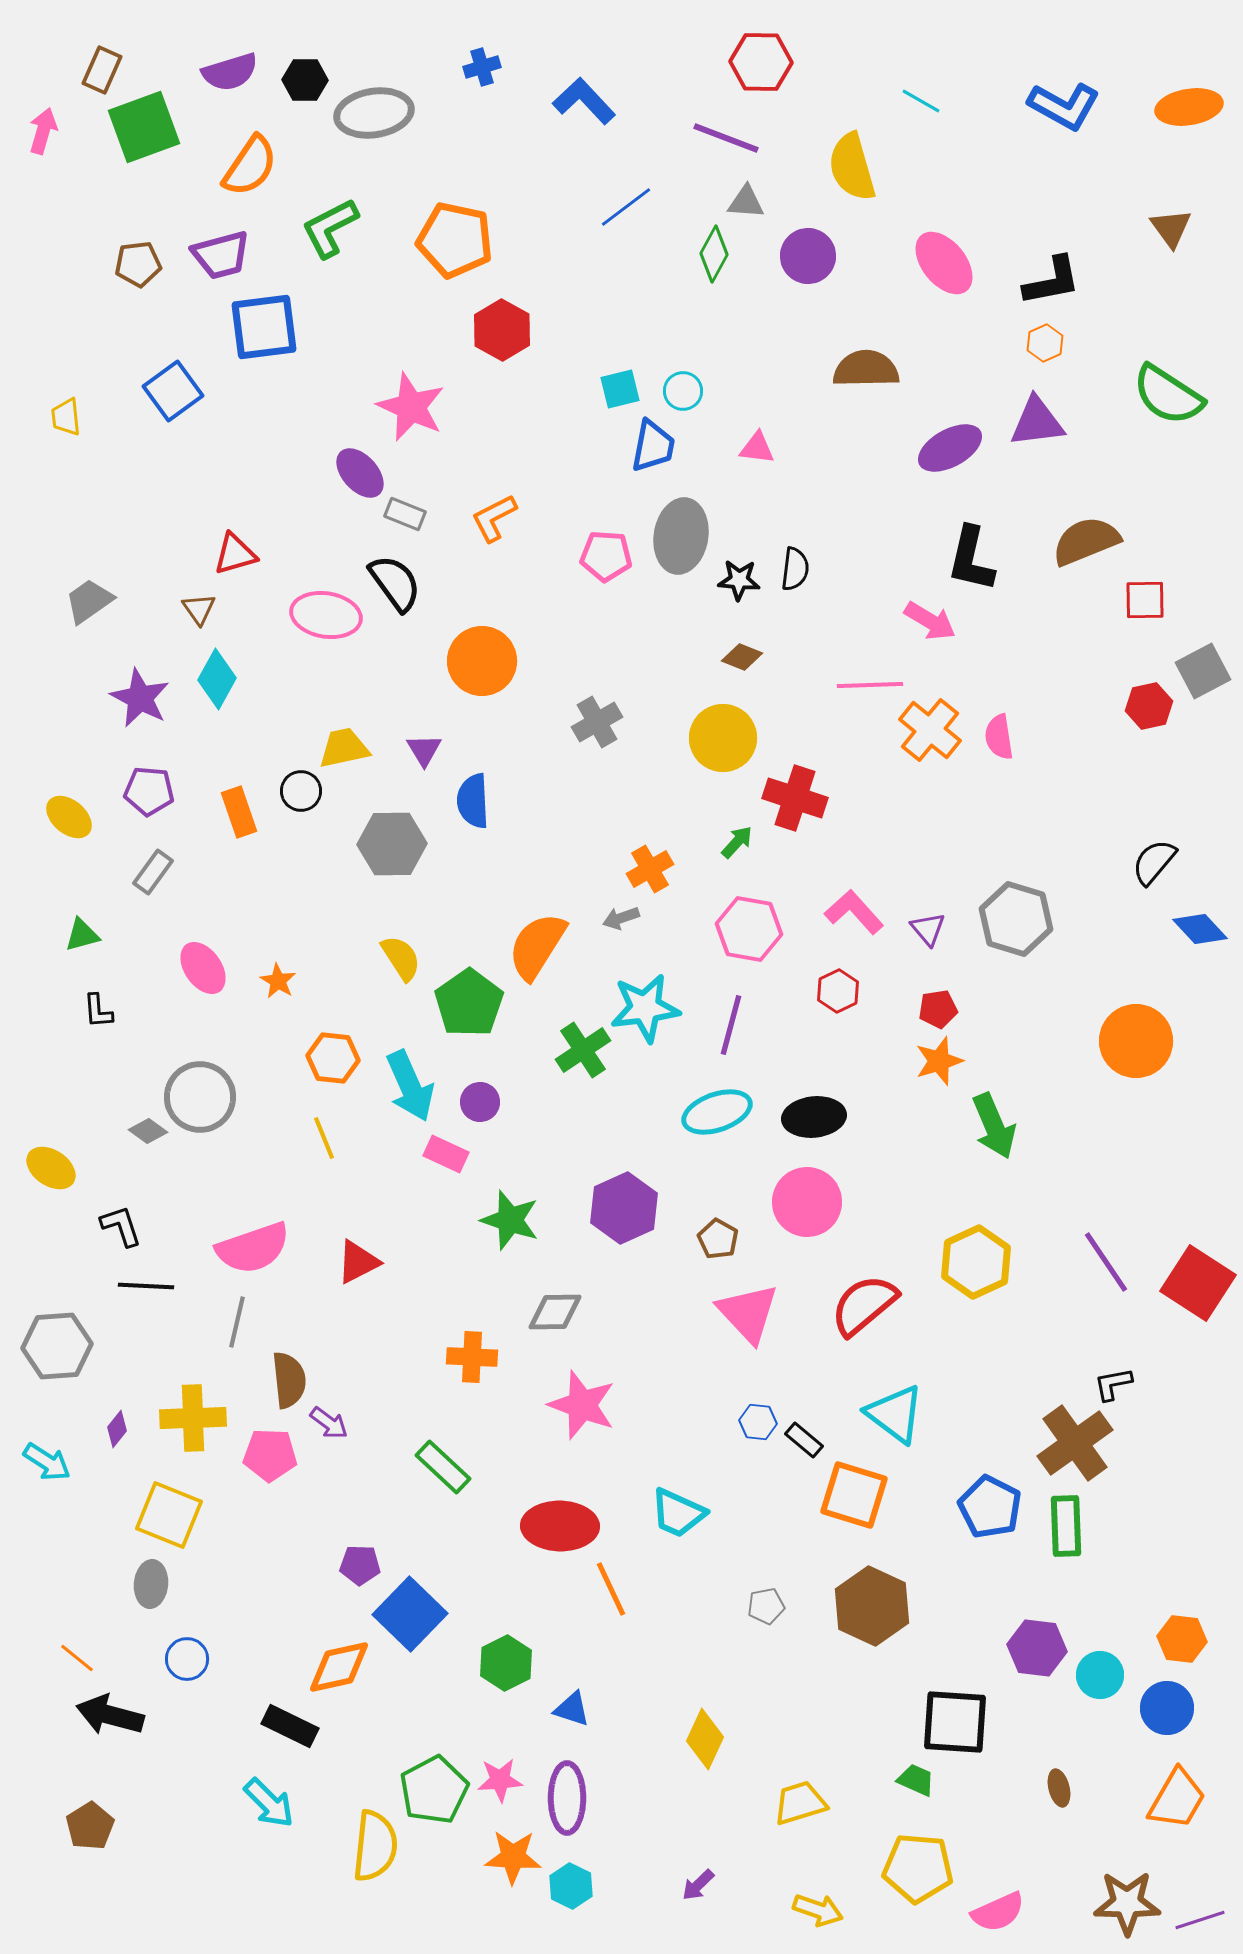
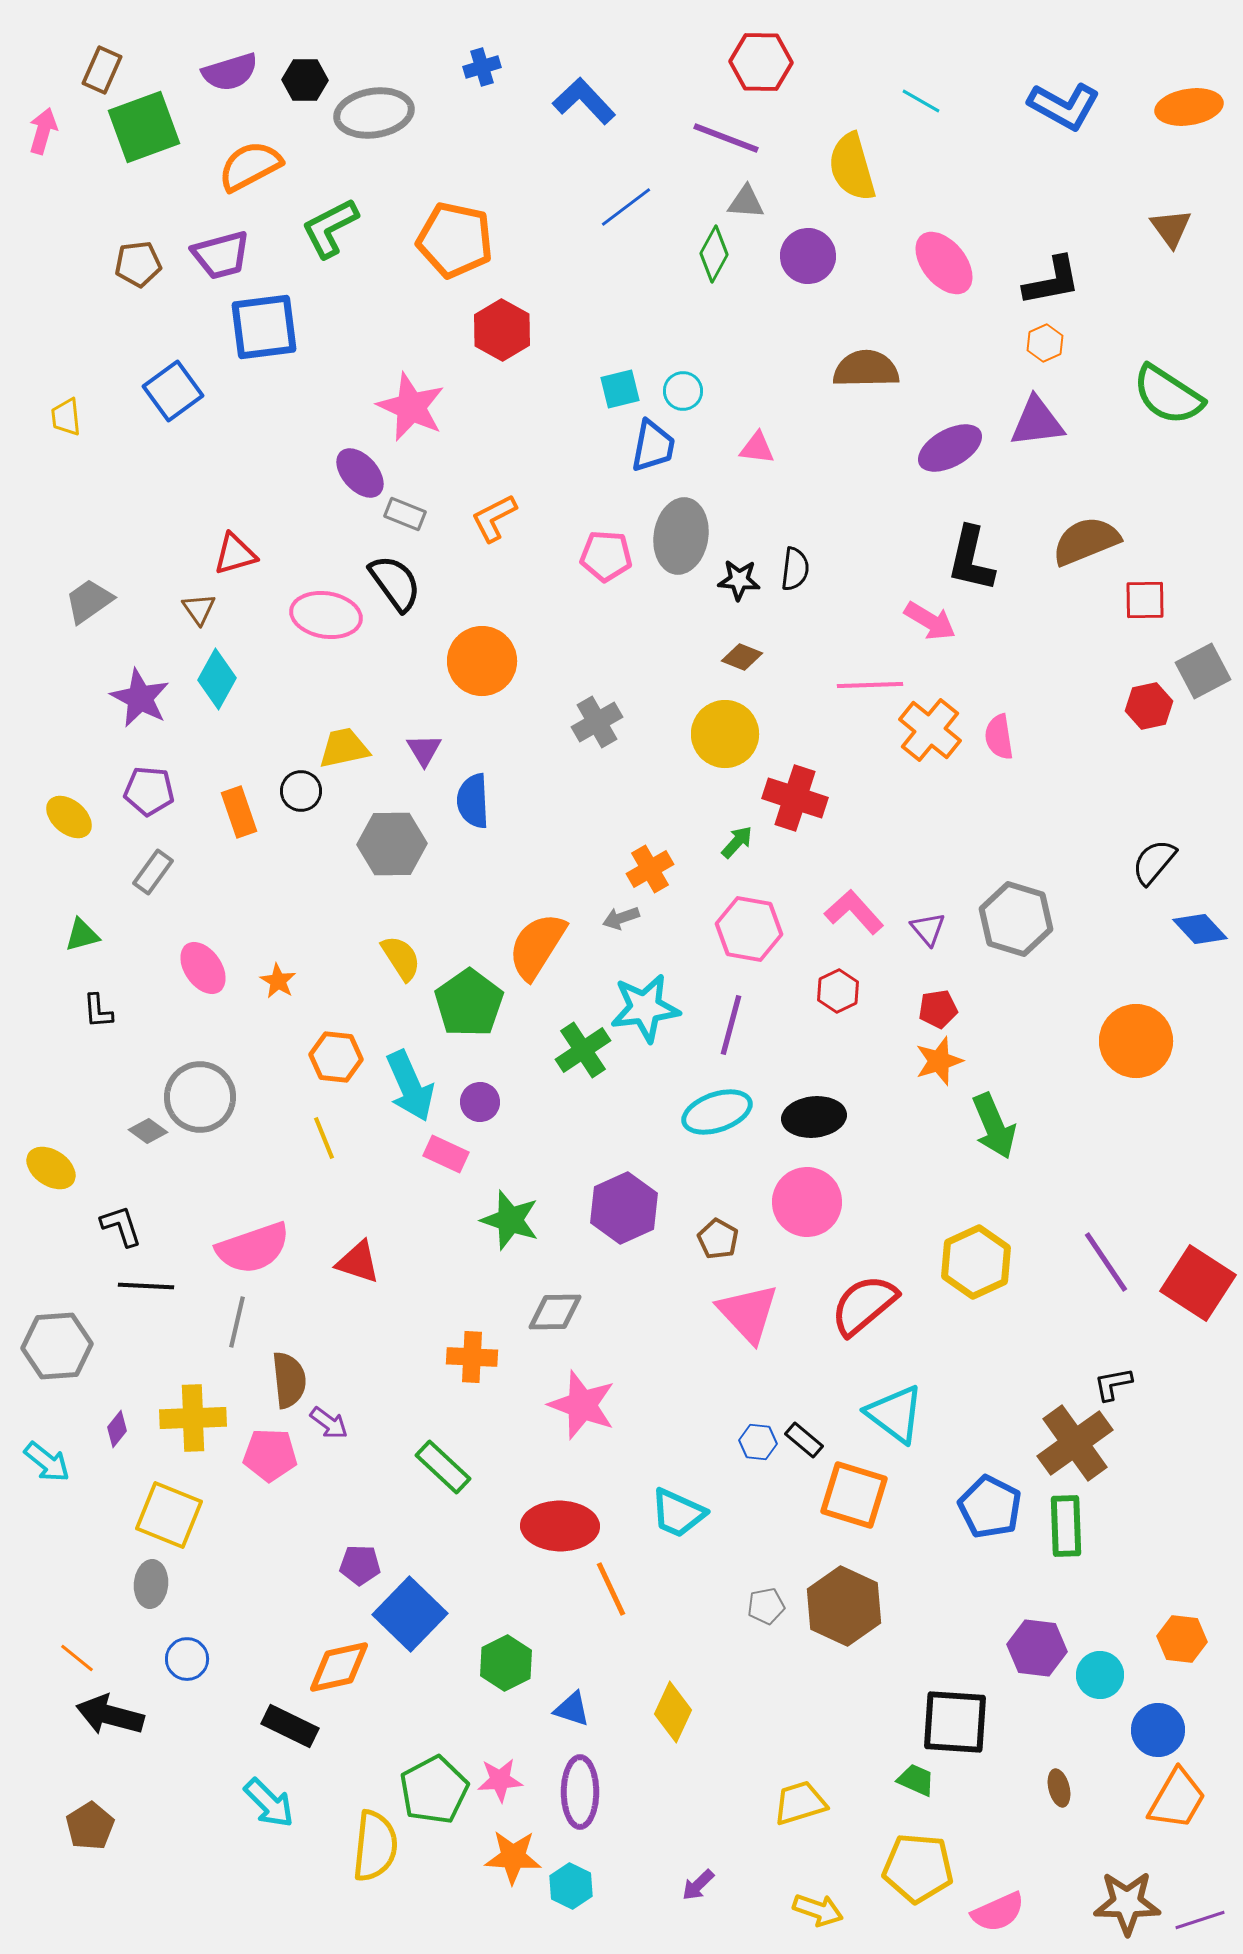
orange semicircle at (250, 166): rotated 152 degrees counterclockwise
yellow circle at (723, 738): moved 2 px right, 4 px up
orange hexagon at (333, 1058): moved 3 px right, 1 px up
red triangle at (358, 1262): rotated 45 degrees clockwise
blue hexagon at (758, 1422): moved 20 px down
cyan arrow at (47, 1462): rotated 6 degrees clockwise
brown hexagon at (872, 1606): moved 28 px left
blue circle at (1167, 1708): moved 9 px left, 22 px down
yellow diamond at (705, 1739): moved 32 px left, 27 px up
purple ellipse at (567, 1798): moved 13 px right, 6 px up
